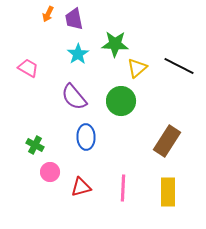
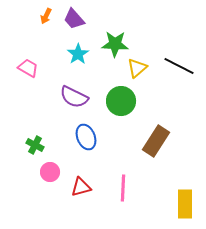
orange arrow: moved 2 px left, 2 px down
purple trapezoid: rotated 30 degrees counterclockwise
purple semicircle: rotated 24 degrees counterclockwise
blue ellipse: rotated 20 degrees counterclockwise
brown rectangle: moved 11 px left
yellow rectangle: moved 17 px right, 12 px down
